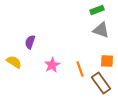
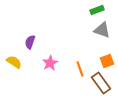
gray triangle: moved 1 px right
orange square: rotated 24 degrees counterclockwise
pink star: moved 2 px left, 2 px up
